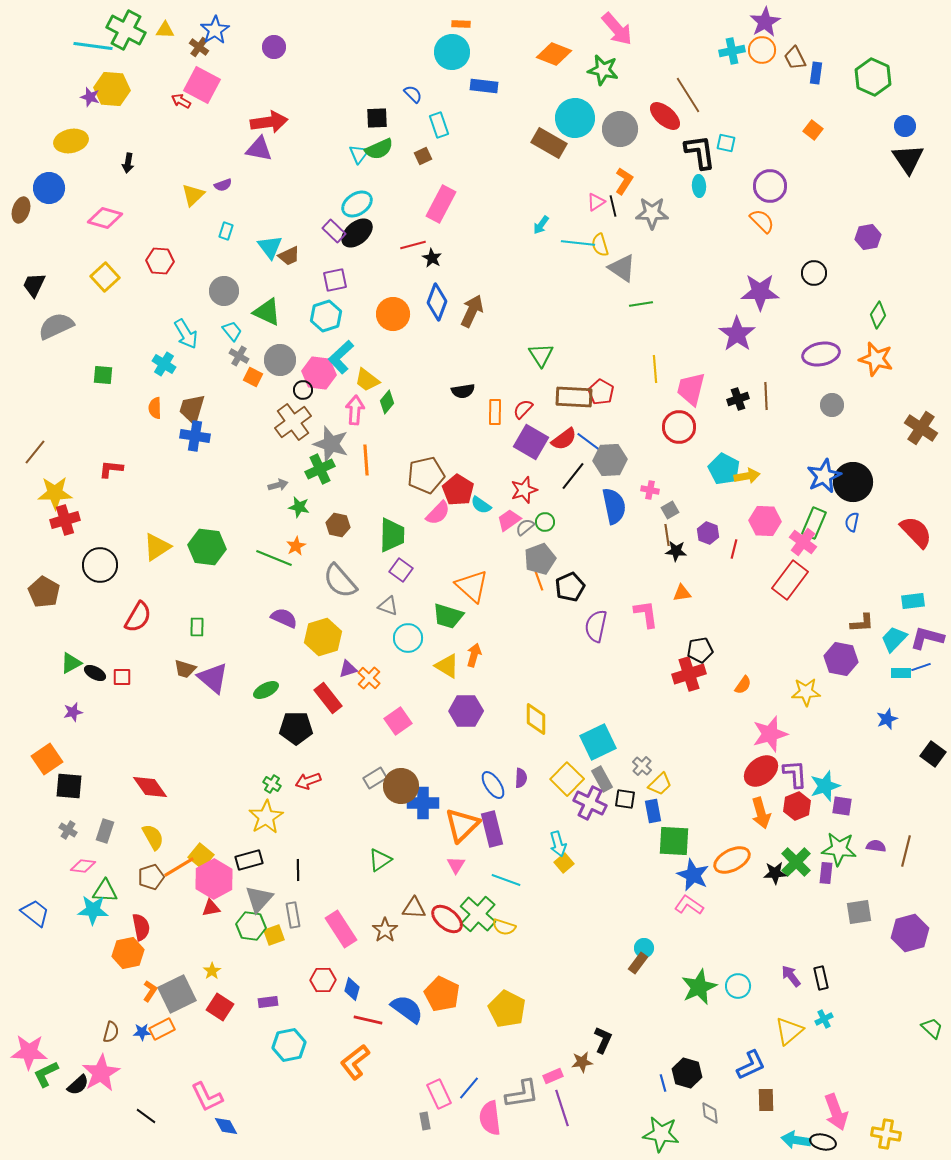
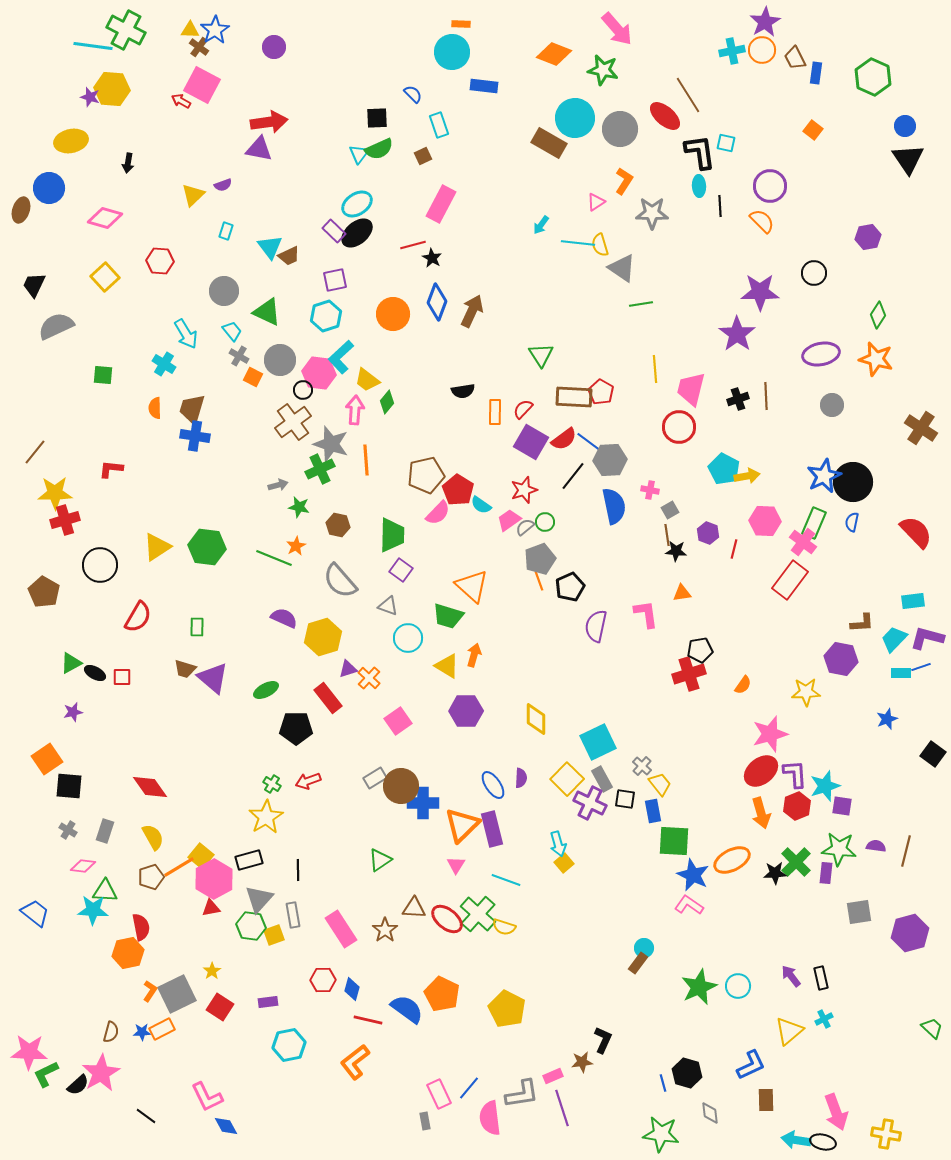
yellow triangle at (165, 30): moved 25 px right
black line at (613, 206): moved 107 px right; rotated 10 degrees clockwise
yellow trapezoid at (660, 784): rotated 85 degrees counterclockwise
